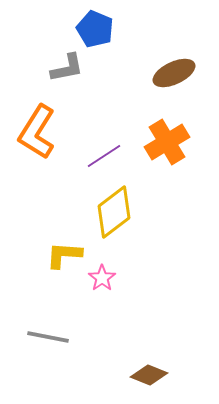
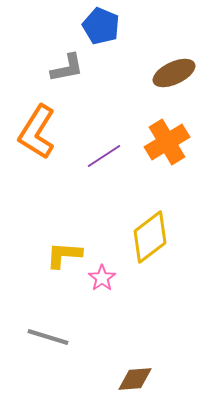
blue pentagon: moved 6 px right, 3 px up
yellow diamond: moved 36 px right, 25 px down
gray line: rotated 6 degrees clockwise
brown diamond: moved 14 px left, 4 px down; rotated 27 degrees counterclockwise
